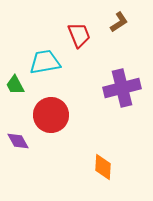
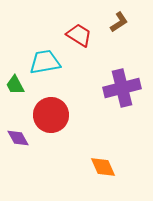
red trapezoid: rotated 36 degrees counterclockwise
purple diamond: moved 3 px up
orange diamond: rotated 28 degrees counterclockwise
